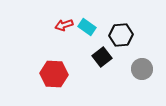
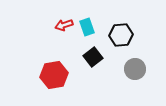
cyan rectangle: rotated 36 degrees clockwise
black square: moved 9 px left
gray circle: moved 7 px left
red hexagon: moved 1 px down; rotated 12 degrees counterclockwise
